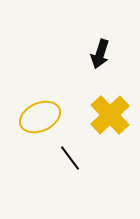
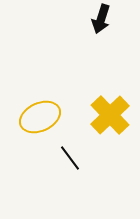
black arrow: moved 1 px right, 35 px up
